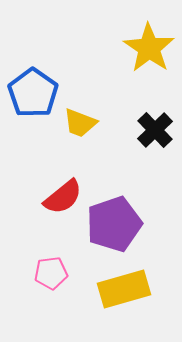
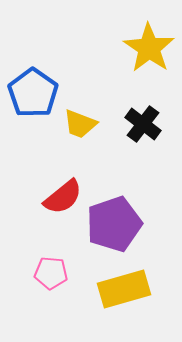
yellow trapezoid: moved 1 px down
black cross: moved 12 px left, 6 px up; rotated 9 degrees counterclockwise
pink pentagon: rotated 12 degrees clockwise
